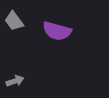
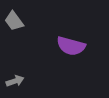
purple semicircle: moved 14 px right, 15 px down
